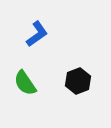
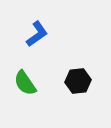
black hexagon: rotated 15 degrees clockwise
